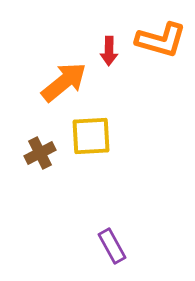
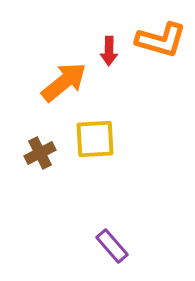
yellow square: moved 4 px right, 3 px down
purple rectangle: rotated 12 degrees counterclockwise
